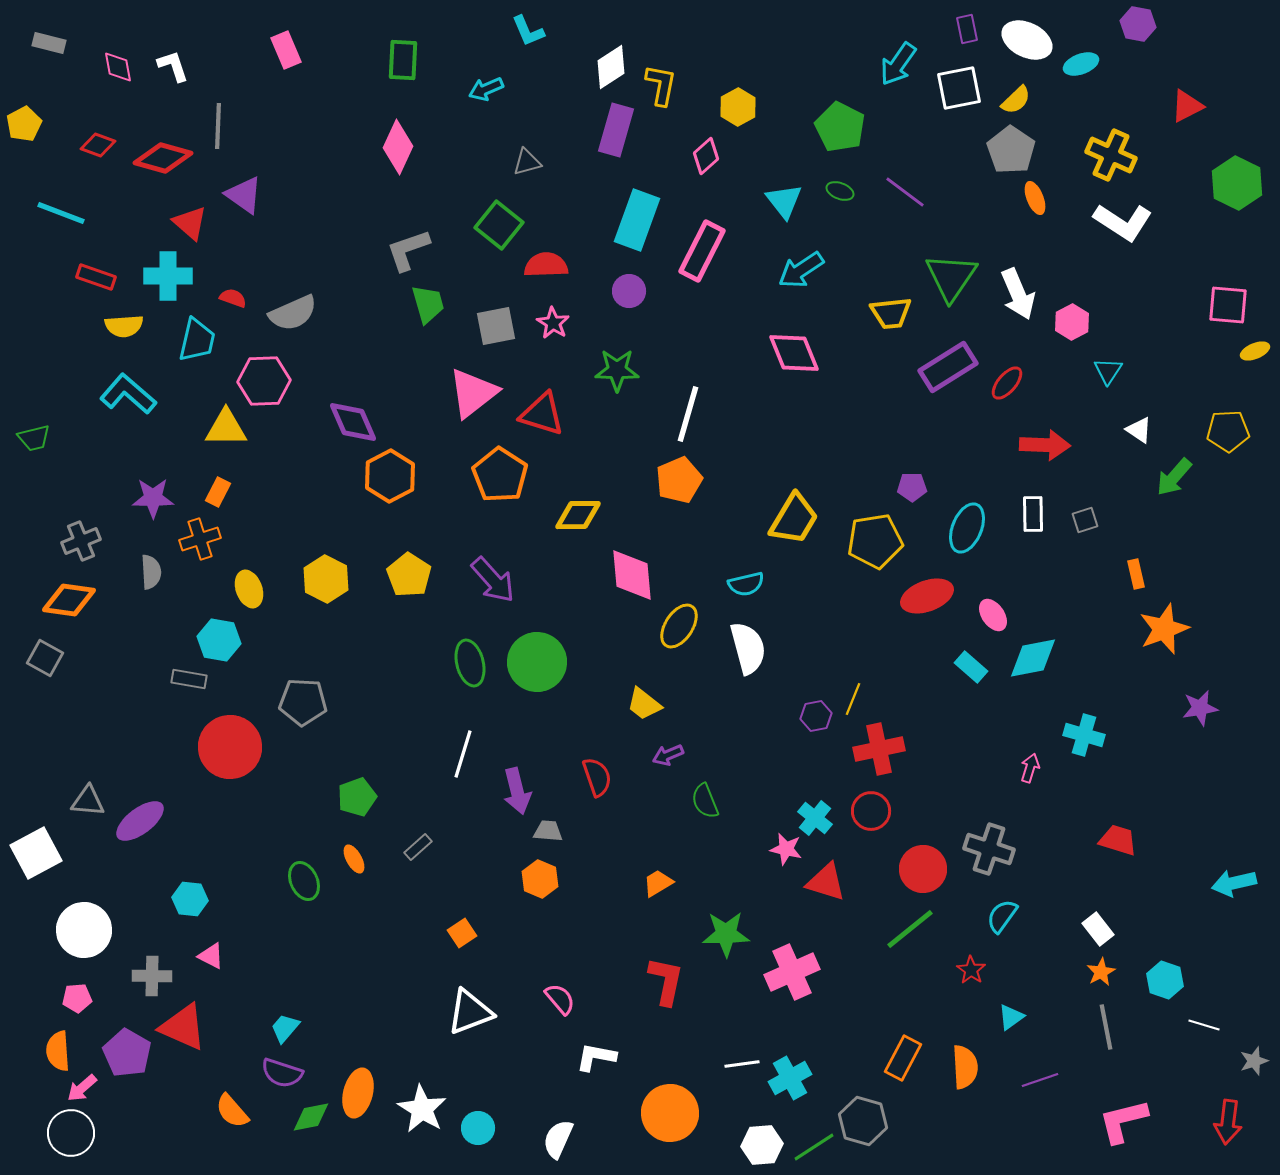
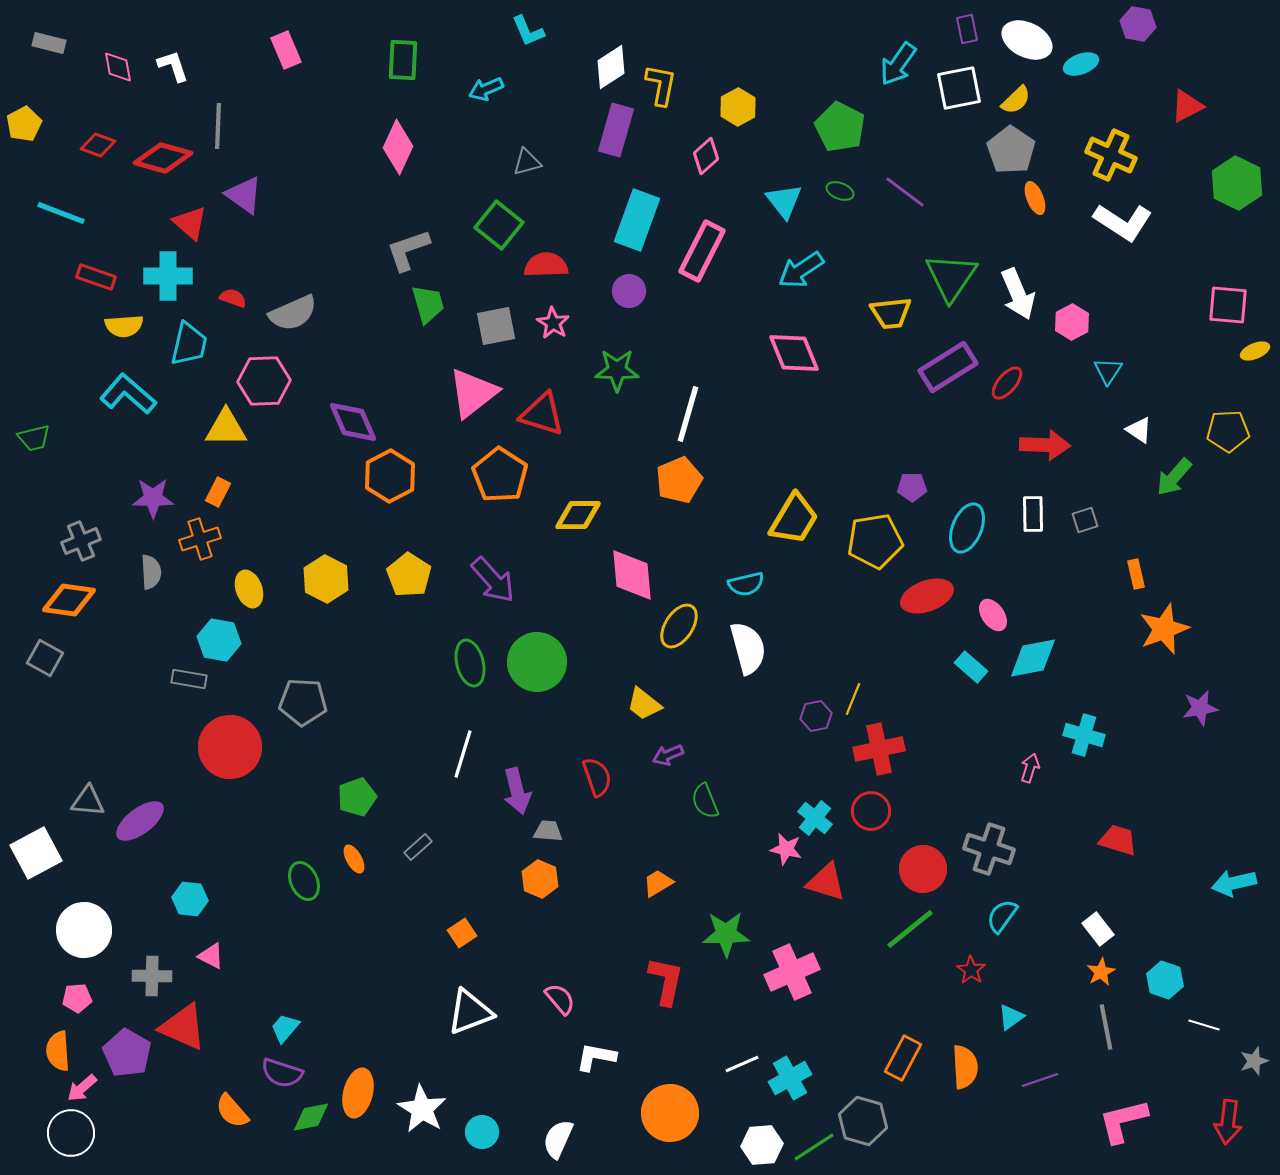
cyan trapezoid at (197, 340): moved 8 px left, 4 px down
white line at (742, 1064): rotated 16 degrees counterclockwise
cyan circle at (478, 1128): moved 4 px right, 4 px down
